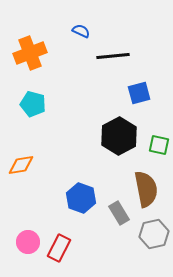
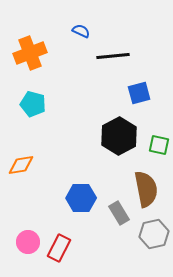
blue hexagon: rotated 20 degrees counterclockwise
